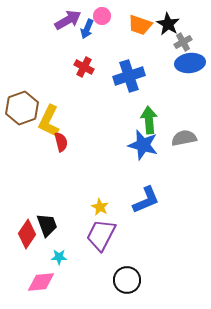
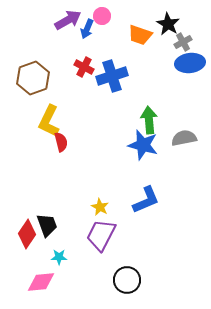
orange trapezoid: moved 10 px down
blue cross: moved 17 px left
brown hexagon: moved 11 px right, 30 px up
